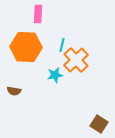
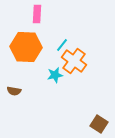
pink rectangle: moved 1 px left
cyan line: rotated 24 degrees clockwise
orange cross: moved 2 px left, 1 px down; rotated 10 degrees counterclockwise
